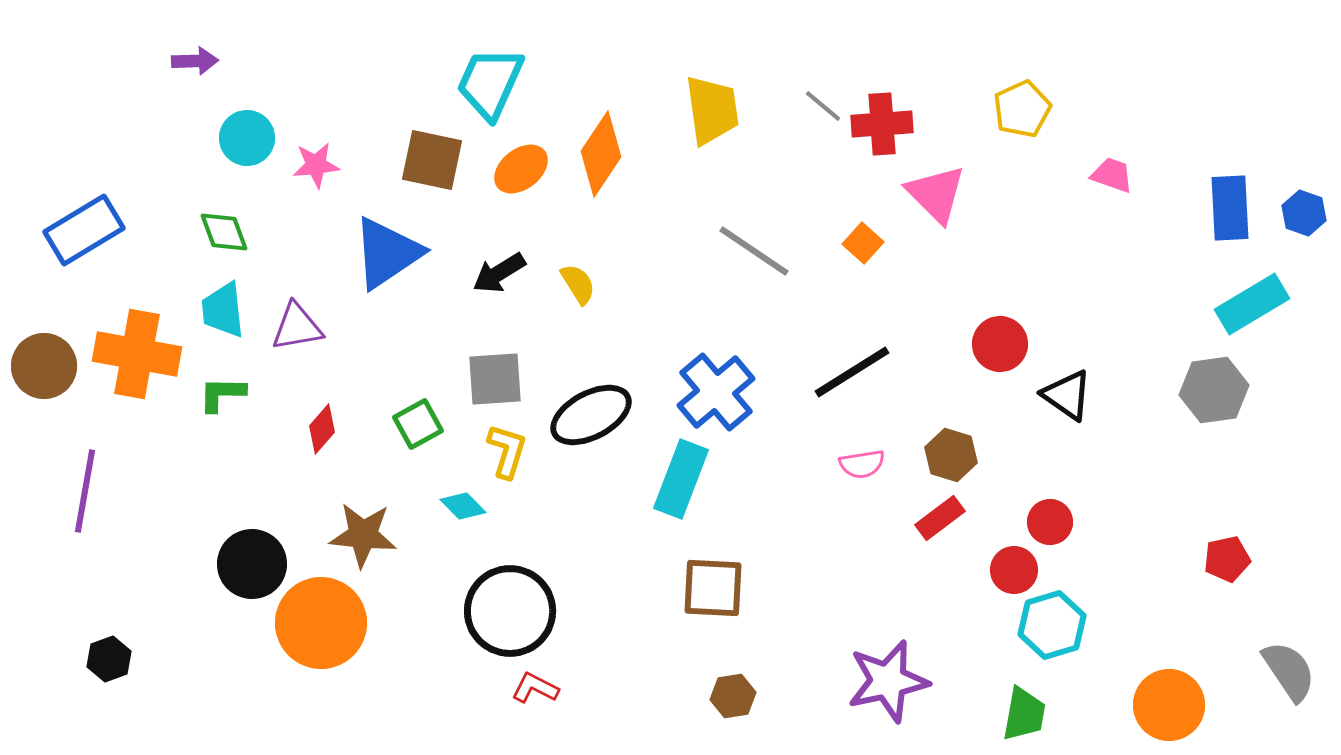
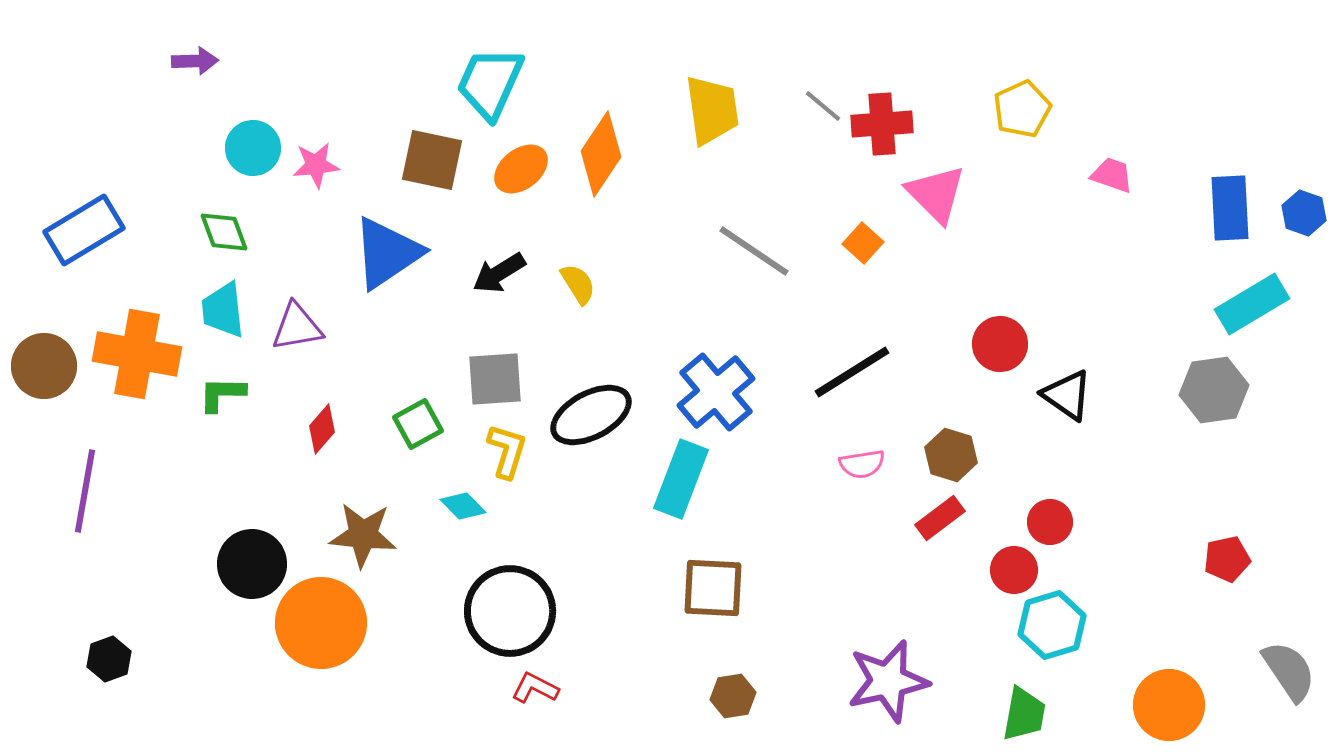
cyan circle at (247, 138): moved 6 px right, 10 px down
